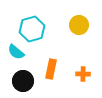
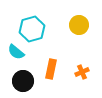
orange cross: moved 1 px left, 2 px up; rotated 24 degrees counterclockwise
